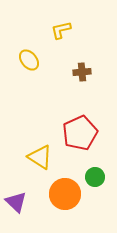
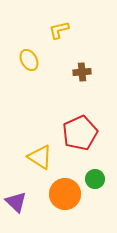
yellow L-shape: moved 2 px left
yellow ellipse: rotated 10 degrees clockwise
green circle: moved 2 px down
